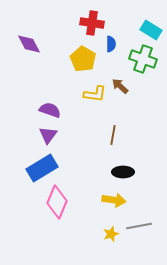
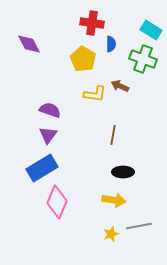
brown arrow: rotated 18 degrees counterclockwise
